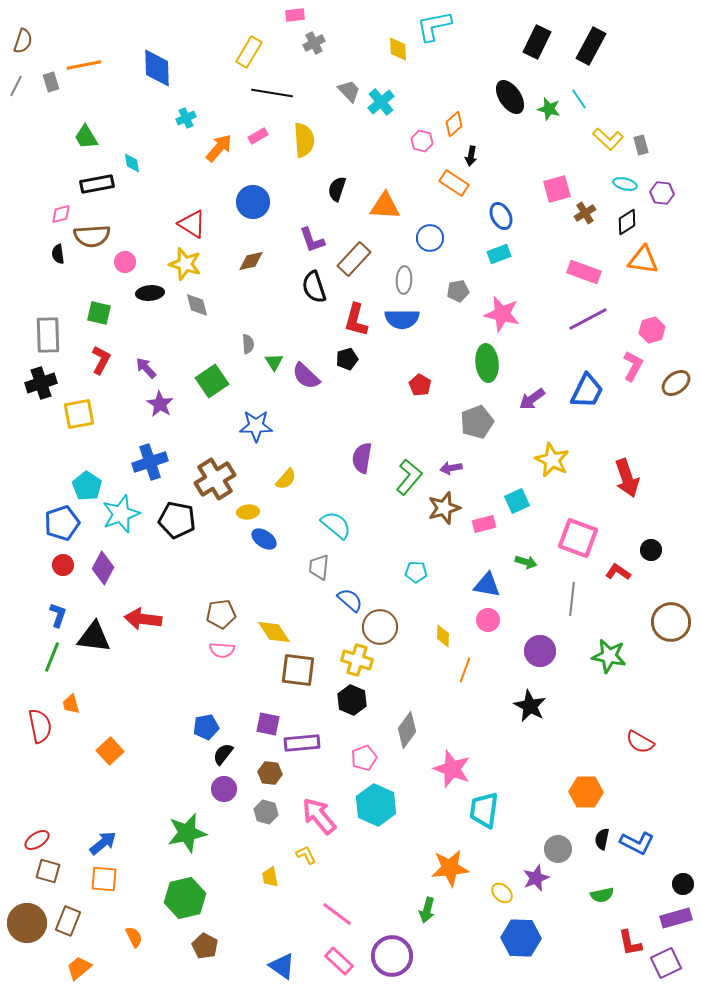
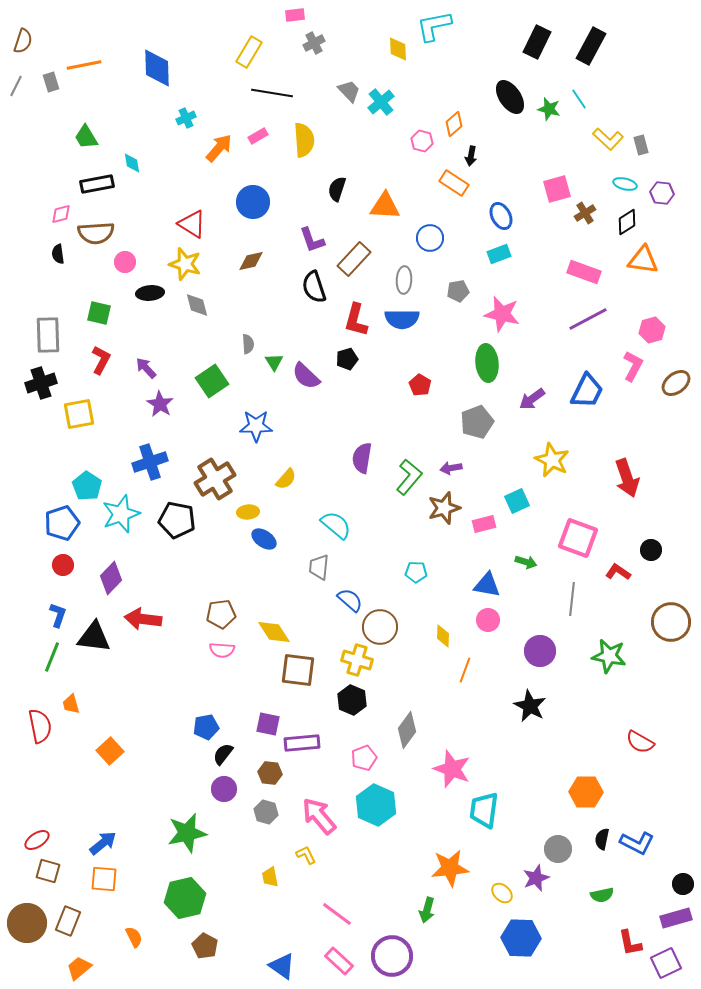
brown semicircle at (92, 236): moved 4 px right, 3 px up
purple diamond at (103, 568): moved 8 px right, 10 px down; rotated 16 degrees clockwise
